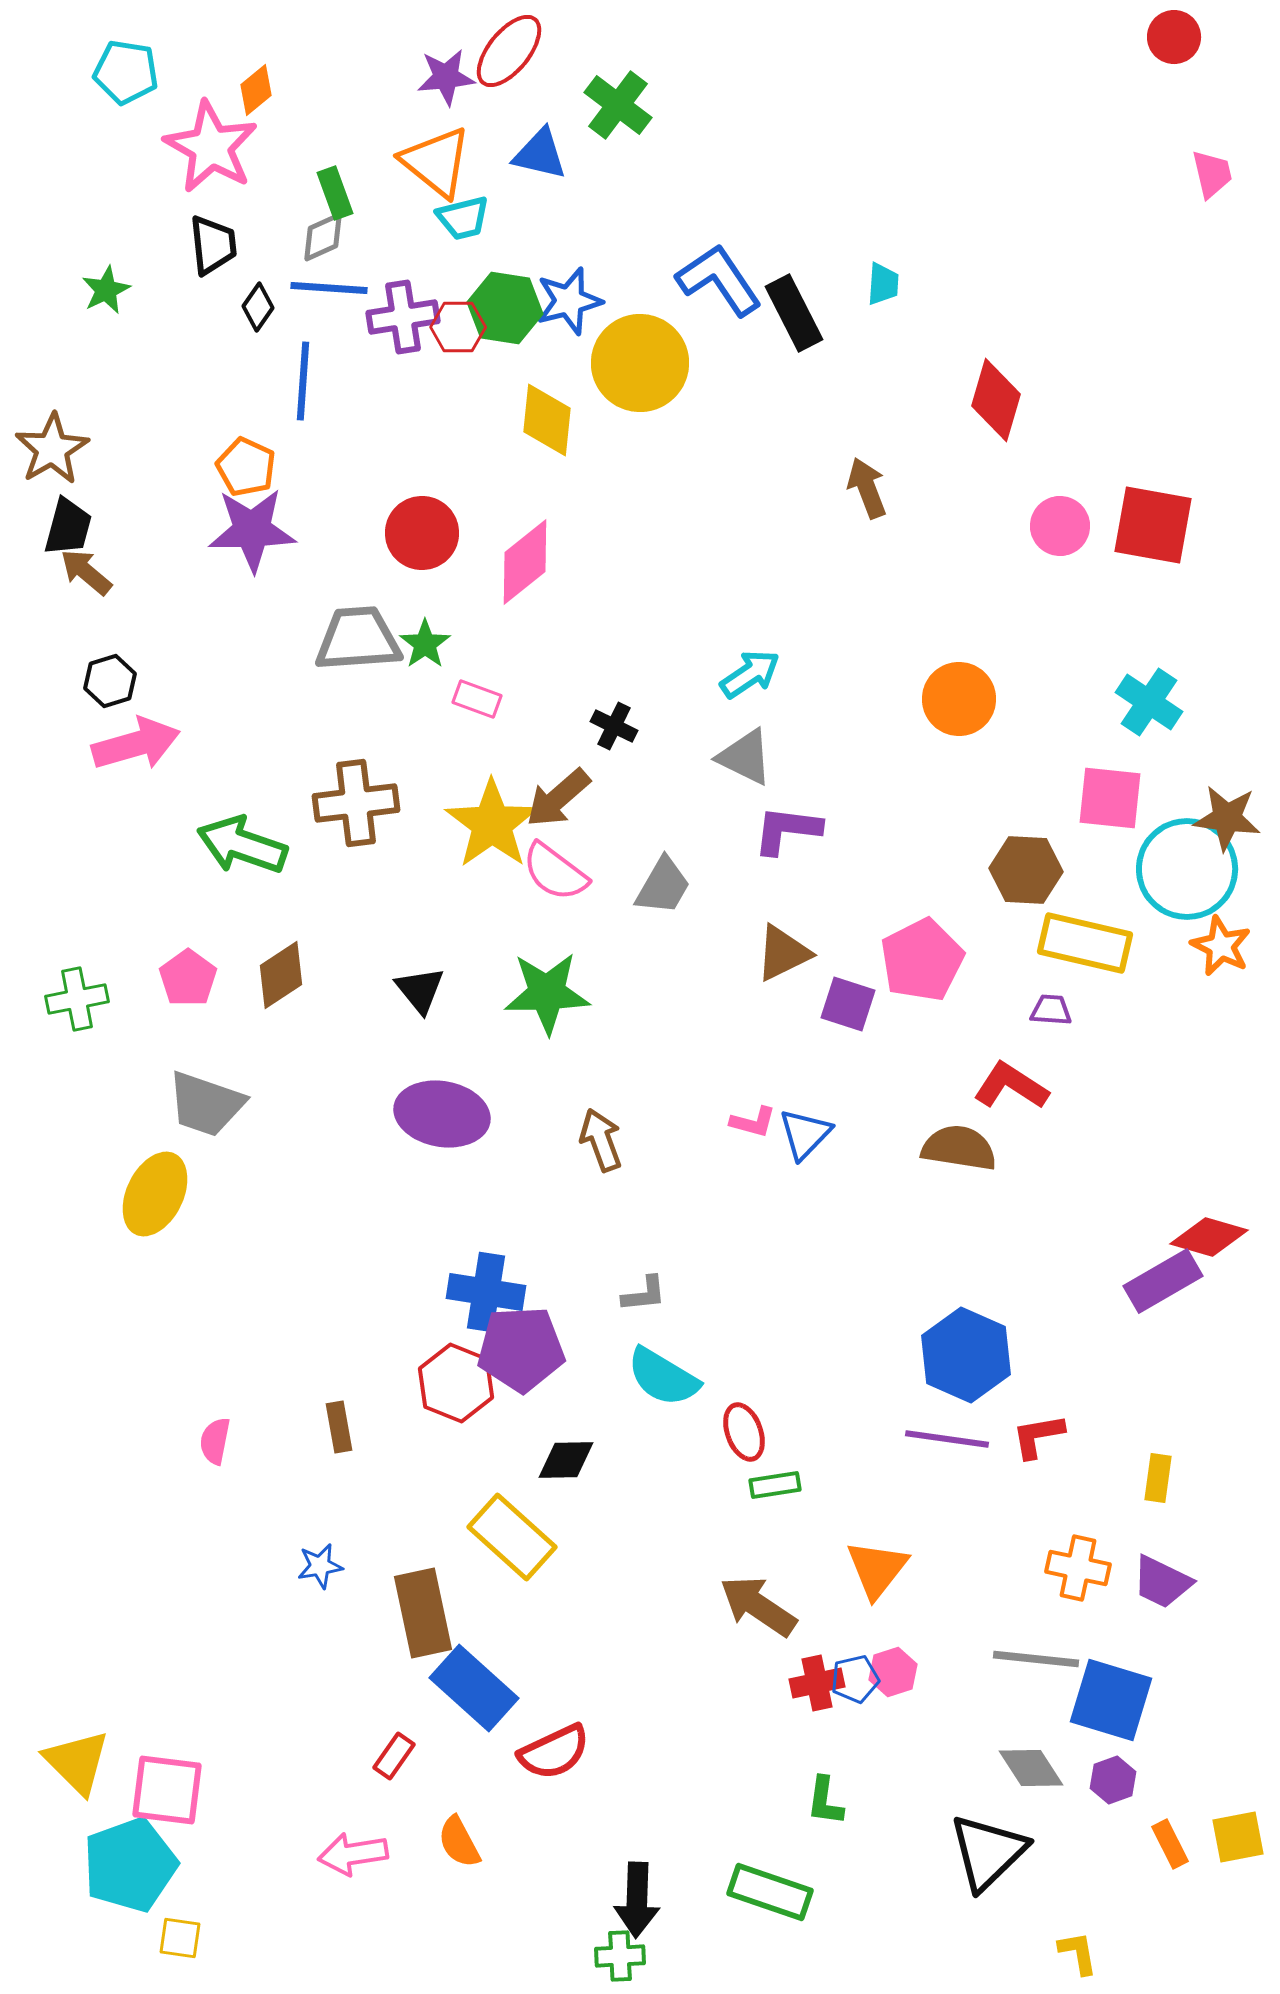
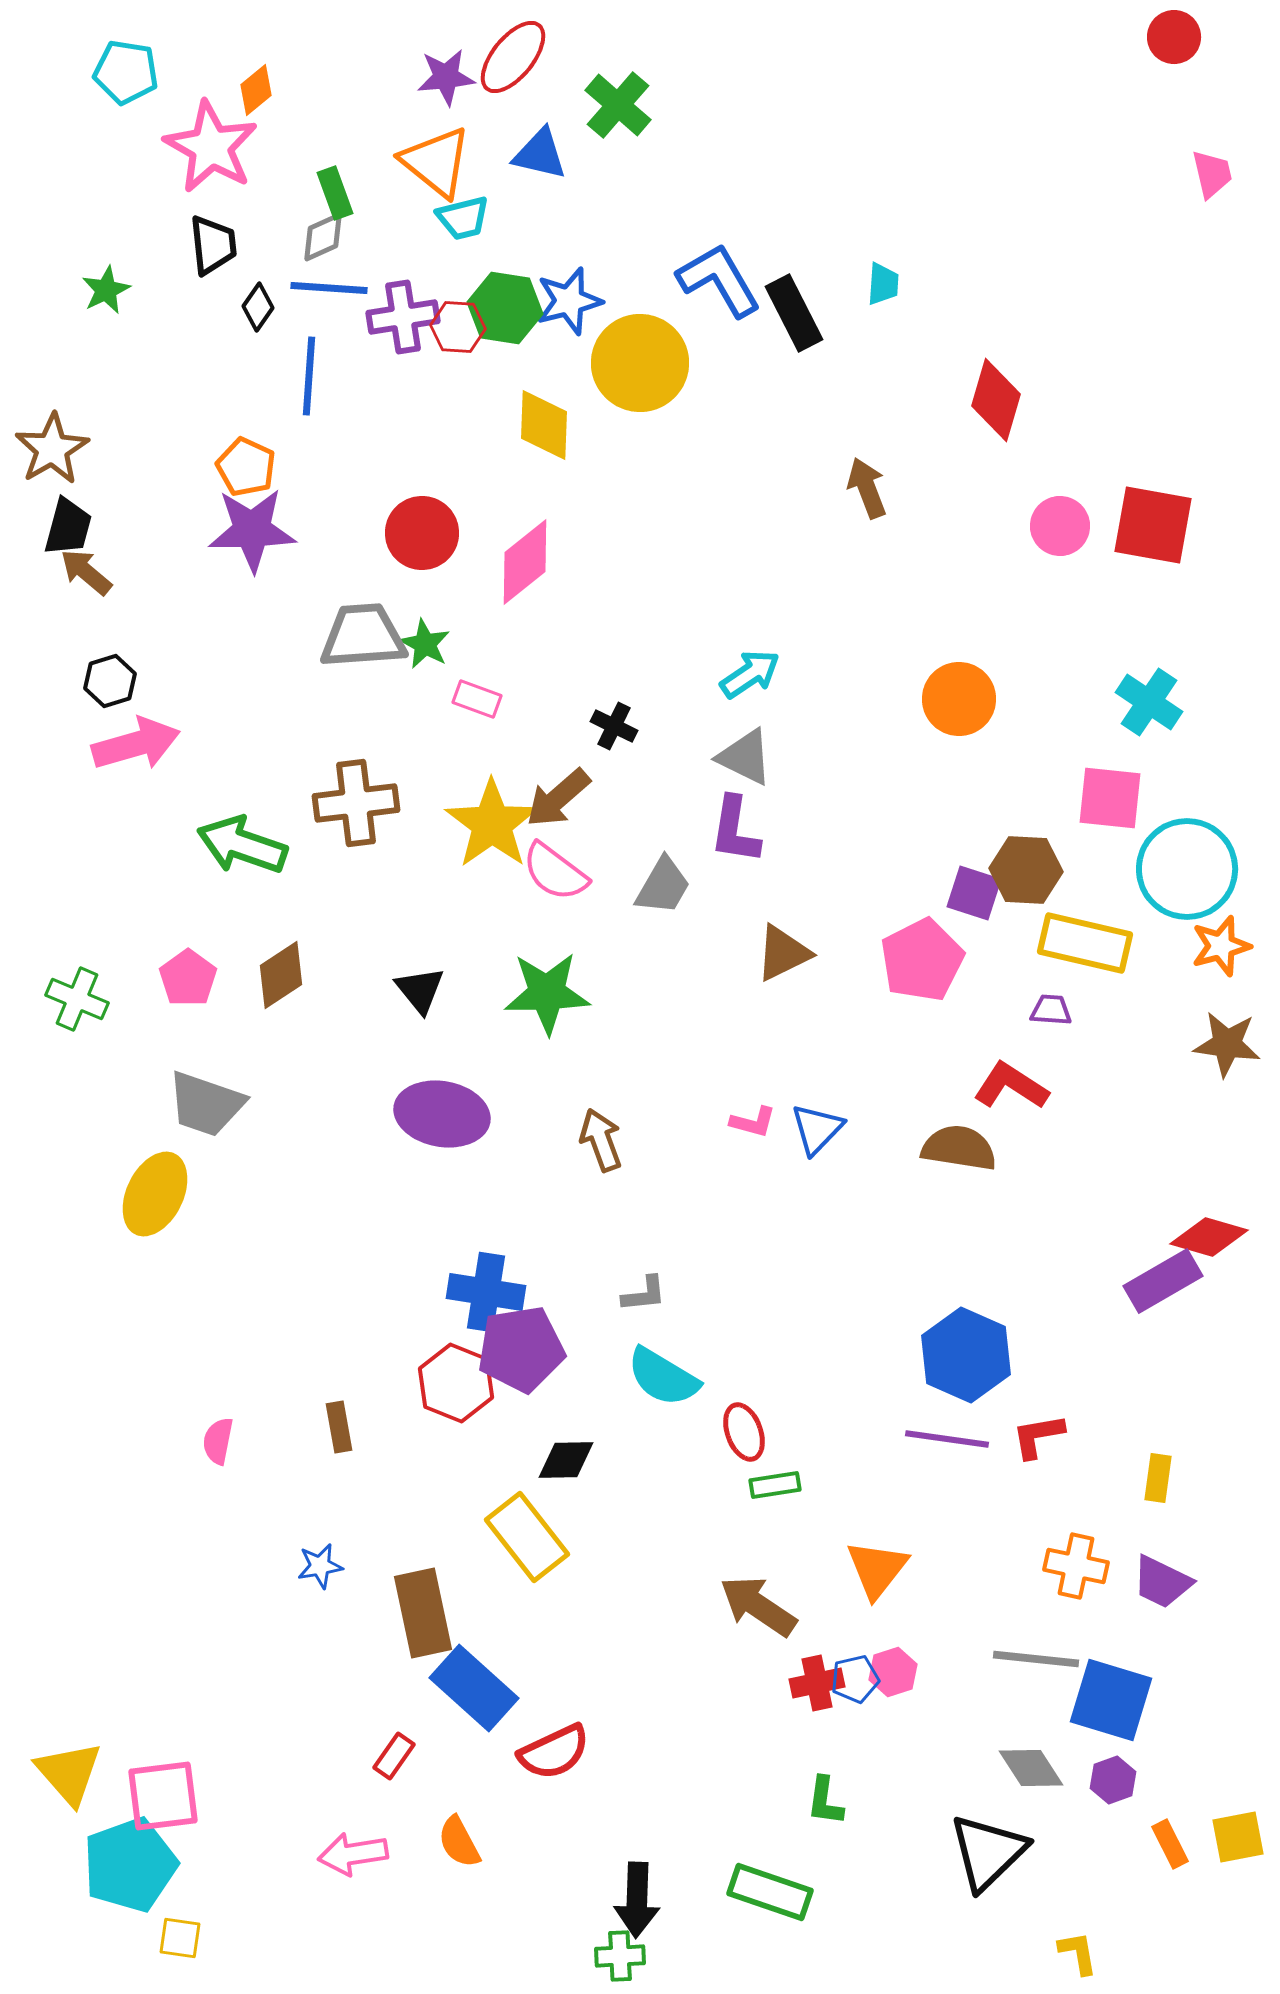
red ellipse at (509, 51): moved 4 px right, 6 px down
green cross at (618, 105): rotated 4 degrees clockwise
blue L-shape at (719, 280): rotated 4 degrees clockwise
red hexagon at (458, 327): rotated 4 degrees clockwise
blue line at (303, 381): moved 6 px right, 5 px up
yellow diamond at (547, 420): moved 3 px left, 5 px down; rotated 4 degrees counterclockwise
gray trapezoid at (358, 639): moved 5 px right, 3 px up
green star at (425, 644): rotated 9 degrees counterclockwise
brown star at (1227, 818): moved 226 px down
purple L-shape at (787, 830): moved 52 px left; rotated 88 degrees counterclockwise
orange star at (1221, 946): rotated 30 degrees clockwise
green cross at (77, 999): rotated 34 degrees clockwise
purple square at (848, 1004): moved 126 px right, 111 px up
blue triangle at (805, 1134): moved 12 px right, 5 px up
purple pentagon at (521, 1349): rotated 6 degrees counterclockwise
pink semicircle at (215, 1441): moved 3 px right
yellow rectangle at (512, 1537): moved 15 px right; rotated 10 degrees clockwise
orange cross at (1078, 1568): moved 2 px left, 2 px up
yellow triangle at (77, 1762): moved 8 px left, 11 px down; rotated 4 degrees clockwise
pink square at (167, 1790): moved 4 px left, 6 px down; rotated 14 degrees counterclockwise
